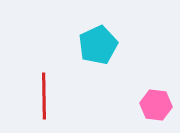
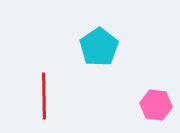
cyan pentagon: moved 1 px right, 2 px down; rotated 9 degrees counterclockwise
